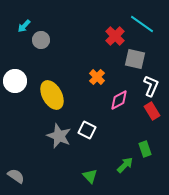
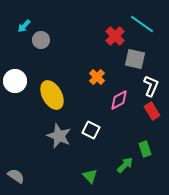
white square: moved 4 px right
